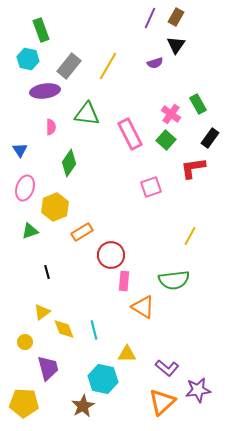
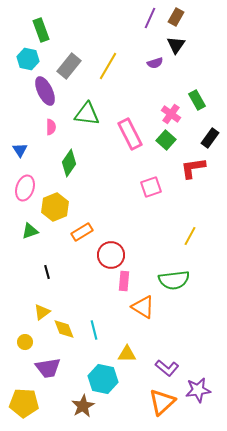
purple ellipse at (45, 91): rotated 72 degrees clockwise
green rectangle at (198, 104): moved 1 px left, 4 px up
purple trapezoid at (48, 368): rotated 96 degrees clockwise
